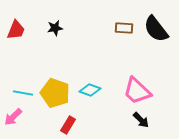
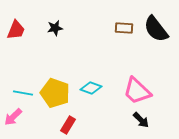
cyan diamond: moved 1 px right, 2 px up
